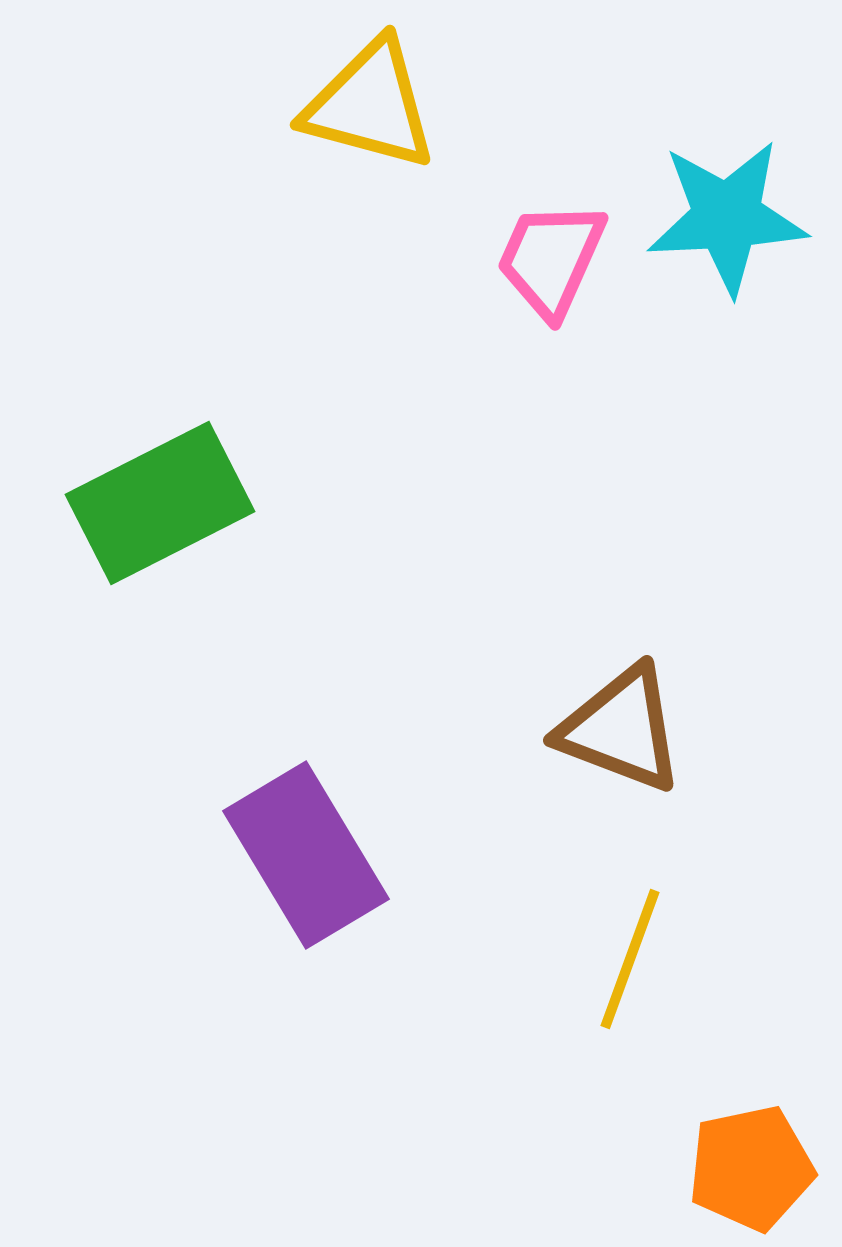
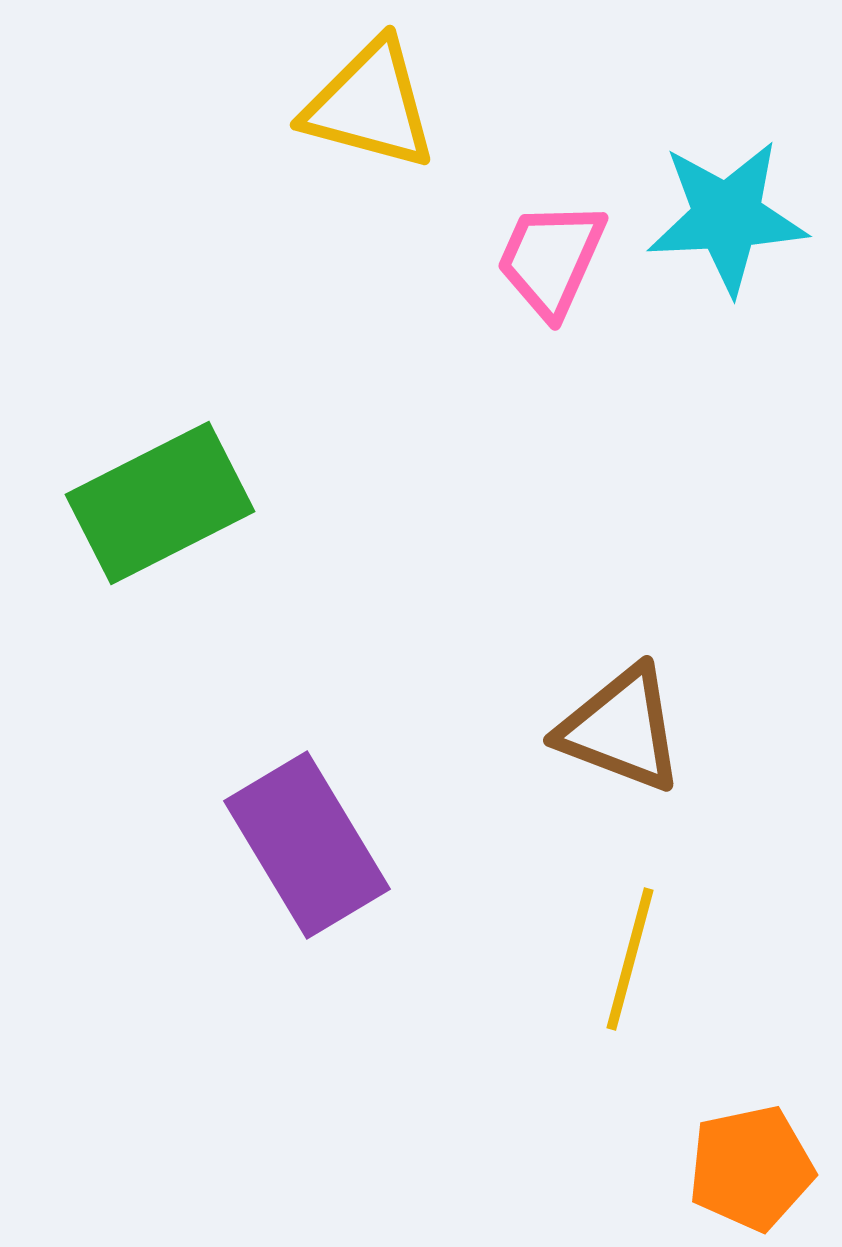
purple rectangle: moved 1 px right, 10 px up
yellow line: rotated 5 degrees counterclockwise
